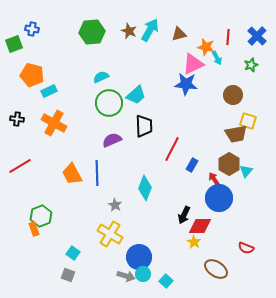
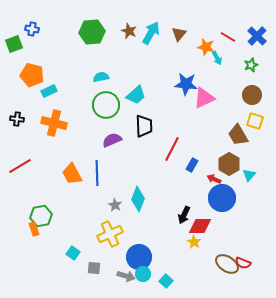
cyan arrow at (150, 30): moved 1 px right, 3 px down
brown triangle at (179, 34): rotated 35 degrees counterclockwise
red line at (228, 37): rotated 63 degrees counterclockwise
pink triangle at (193, 64): moved 11 px right, 34 px down
cyan semicircle at (101, 77): rotated 14 degrees clockwise
brown circle at (233, 95): moved 19 px right
green circle at (109, 103): moved 3 px left, 2 px down
yellow square at (248, 121): moved 7 px right
orange cross at (54, 123): rotated 15 degrees counterclockwise
brown trapezoid at (236, 134): moved 2 px right, 1 px down; rotated 70 degrees clockwise
cyan triangle at (246, 171): moved 3 px right, 4 px down
red arrow at (214, 179): rotated 32 degrees counterclockwise
cyan diamond at (145, 188): moved 7 px left, 11 px down
blue circle at (219, 198): moved 3 px right
green hexagon at (41, 216): rotated 10 degrees clockwise
yellow cross at (110, 234): rotated 35 degrees clockwise
red semicircle at (246, 248): moved 3 px left, 15 px down
brown ellipse at (216, 269): moved 11 px right, 5 px up
gray square at (68, 275): moved 26 px right, 7 px up; rotated 16 degrees counterclockwise
